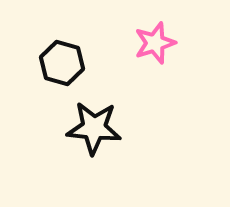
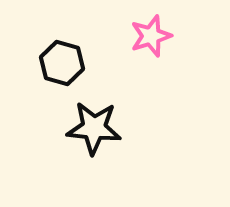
pink star: moved 4 px left, 7 px up
